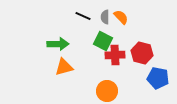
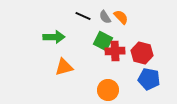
gray semicircle: rotated 32 degrees counterclockwise
green arrow: moved 4 px left, 7 px up
red cross: moved 4 px up
blue pentagon: moved 9 px left, 1 px down
orange circle: moved 1 px right, 1 px up
